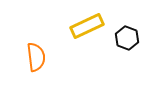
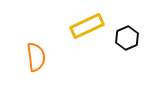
black hexagon: rotated 15 degrees clockwise
